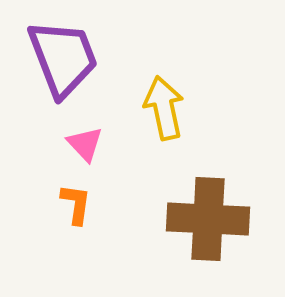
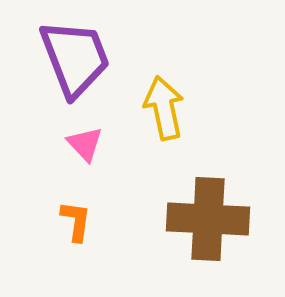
purple trapezoid: moved 12 px right
orange L-shape: moved 17 px down
